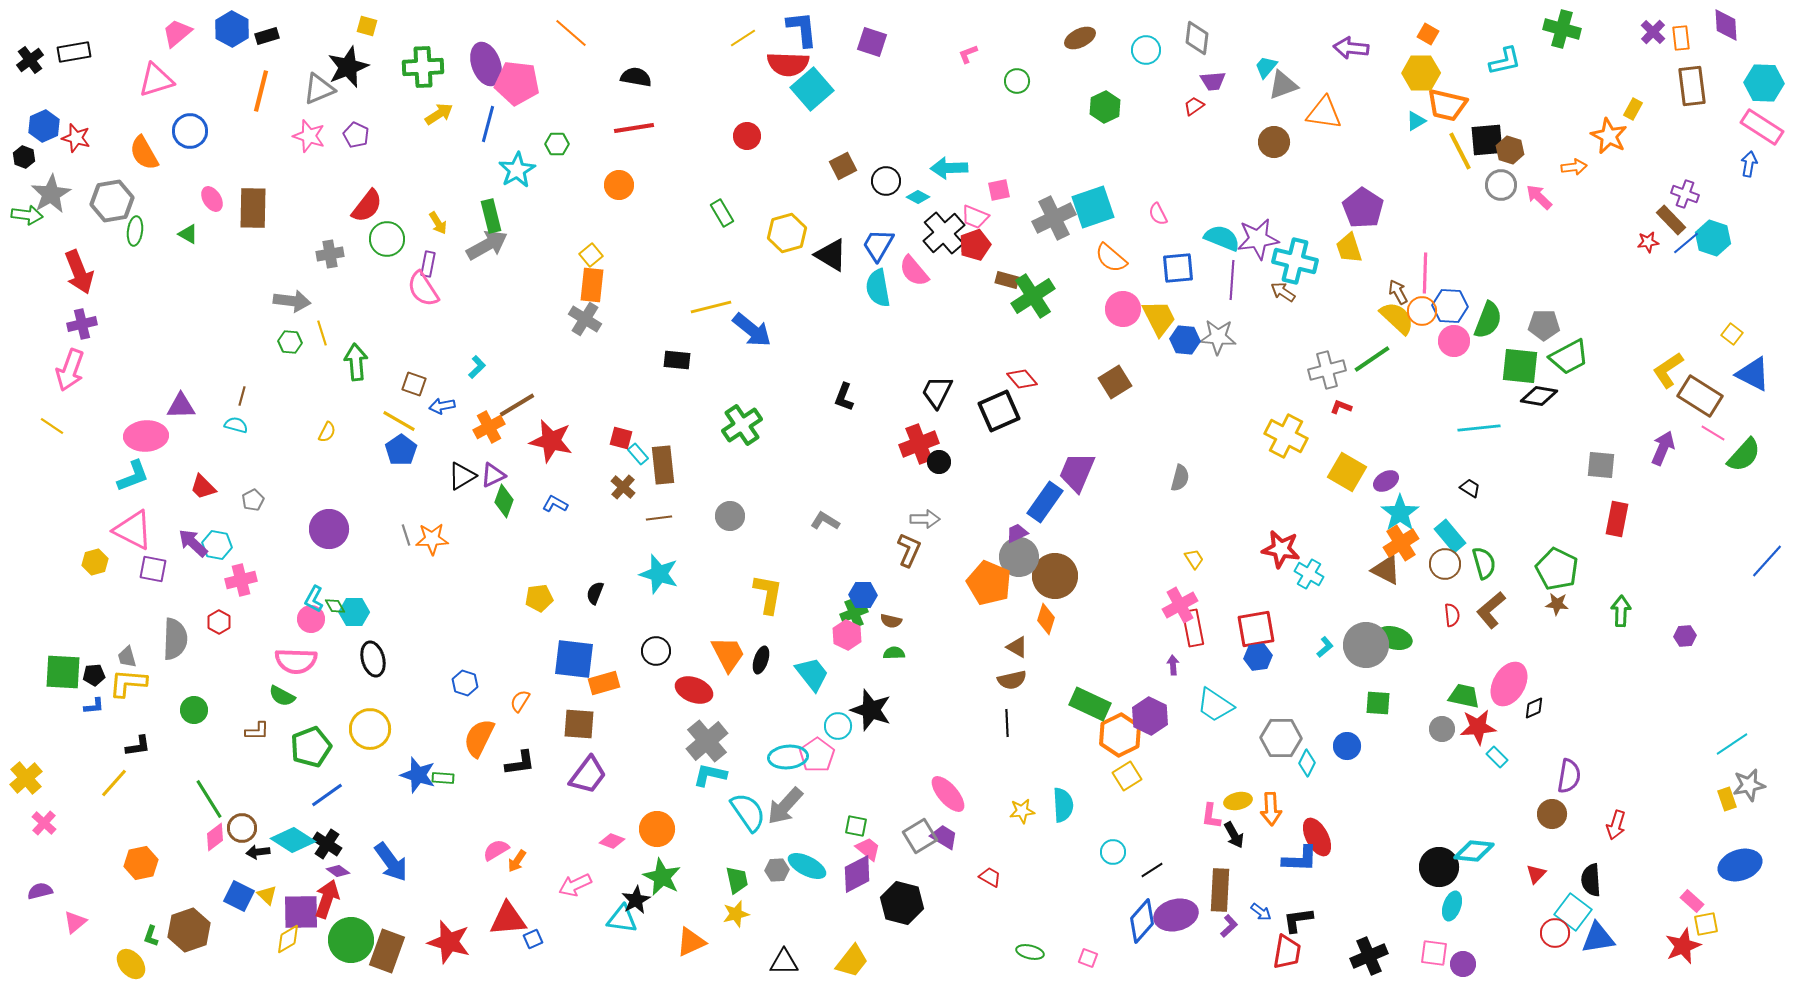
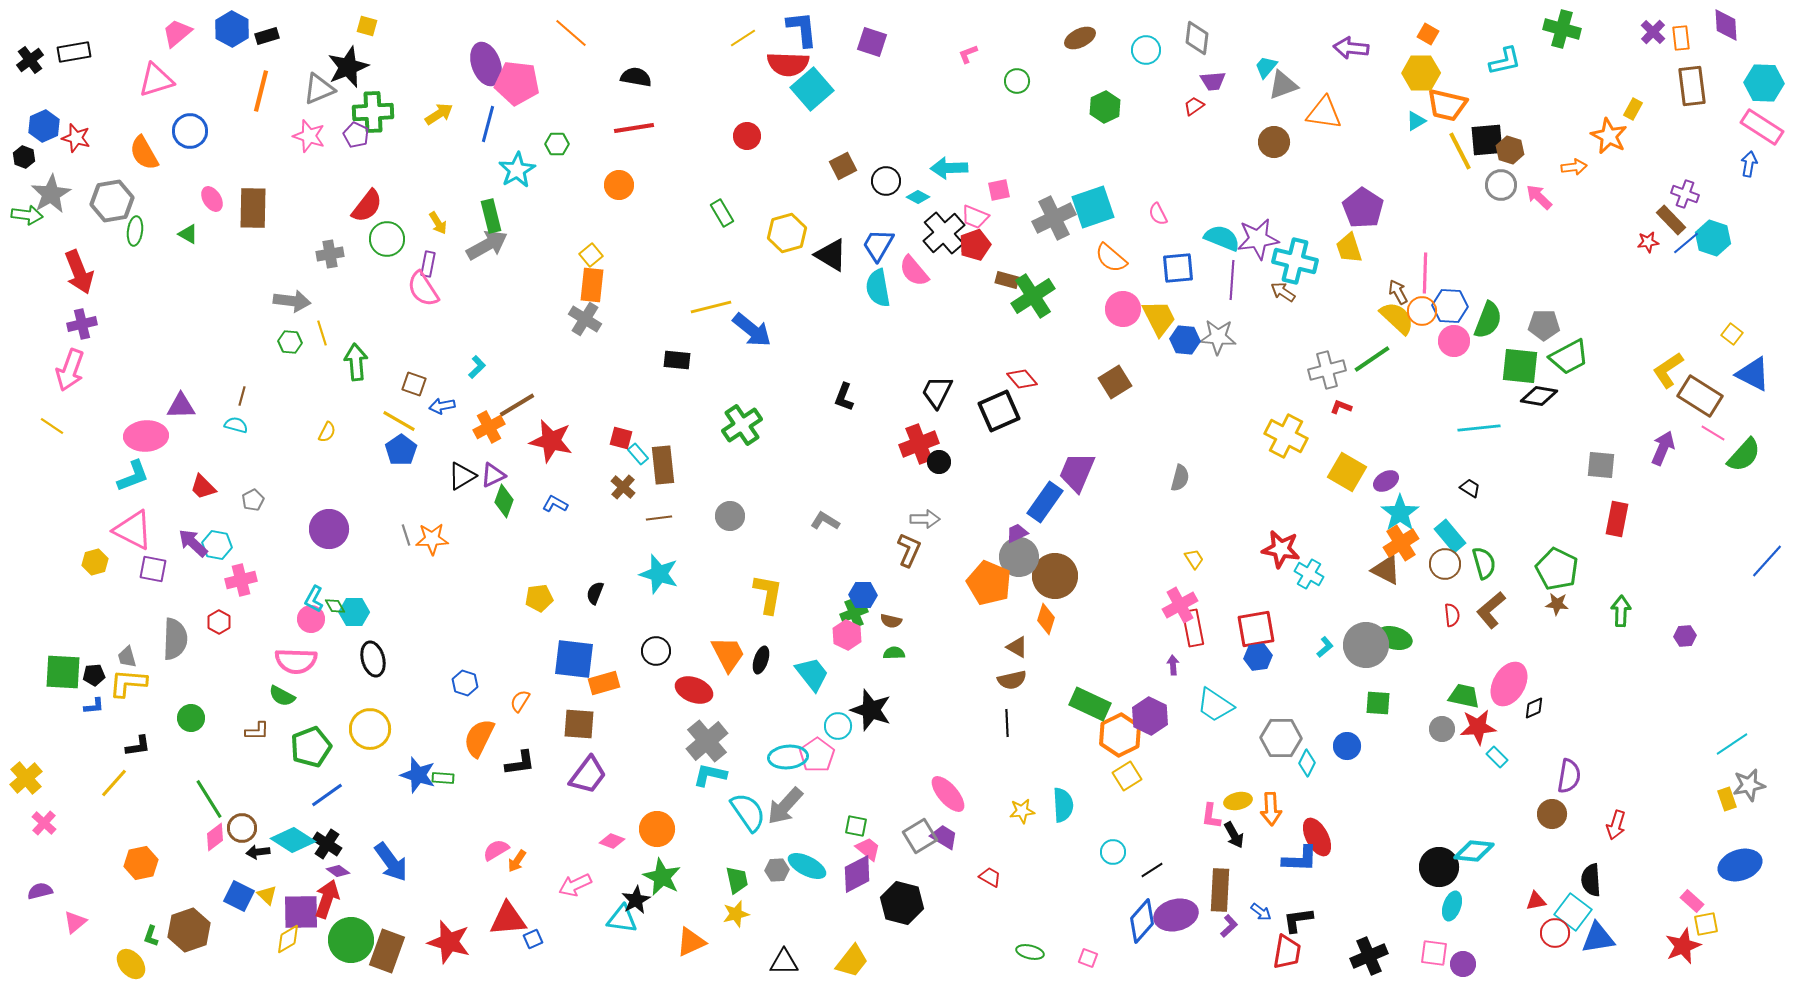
green cross at (423, 67): moved 50 px left, 45 px down
green circle at (194, 710): moved 3 px left, 8 px down
red triangle at (1536, 874): moved 27 px down; rotated 35 degrees clockwise
